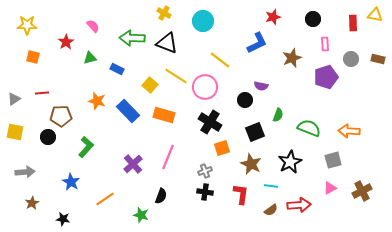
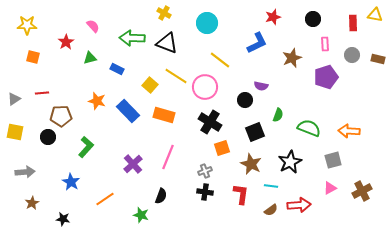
cyan circle at (203, 21): moved 4 px right, 2 px down
gray circle at (351, 59): moved 1 px right, 4 px up
